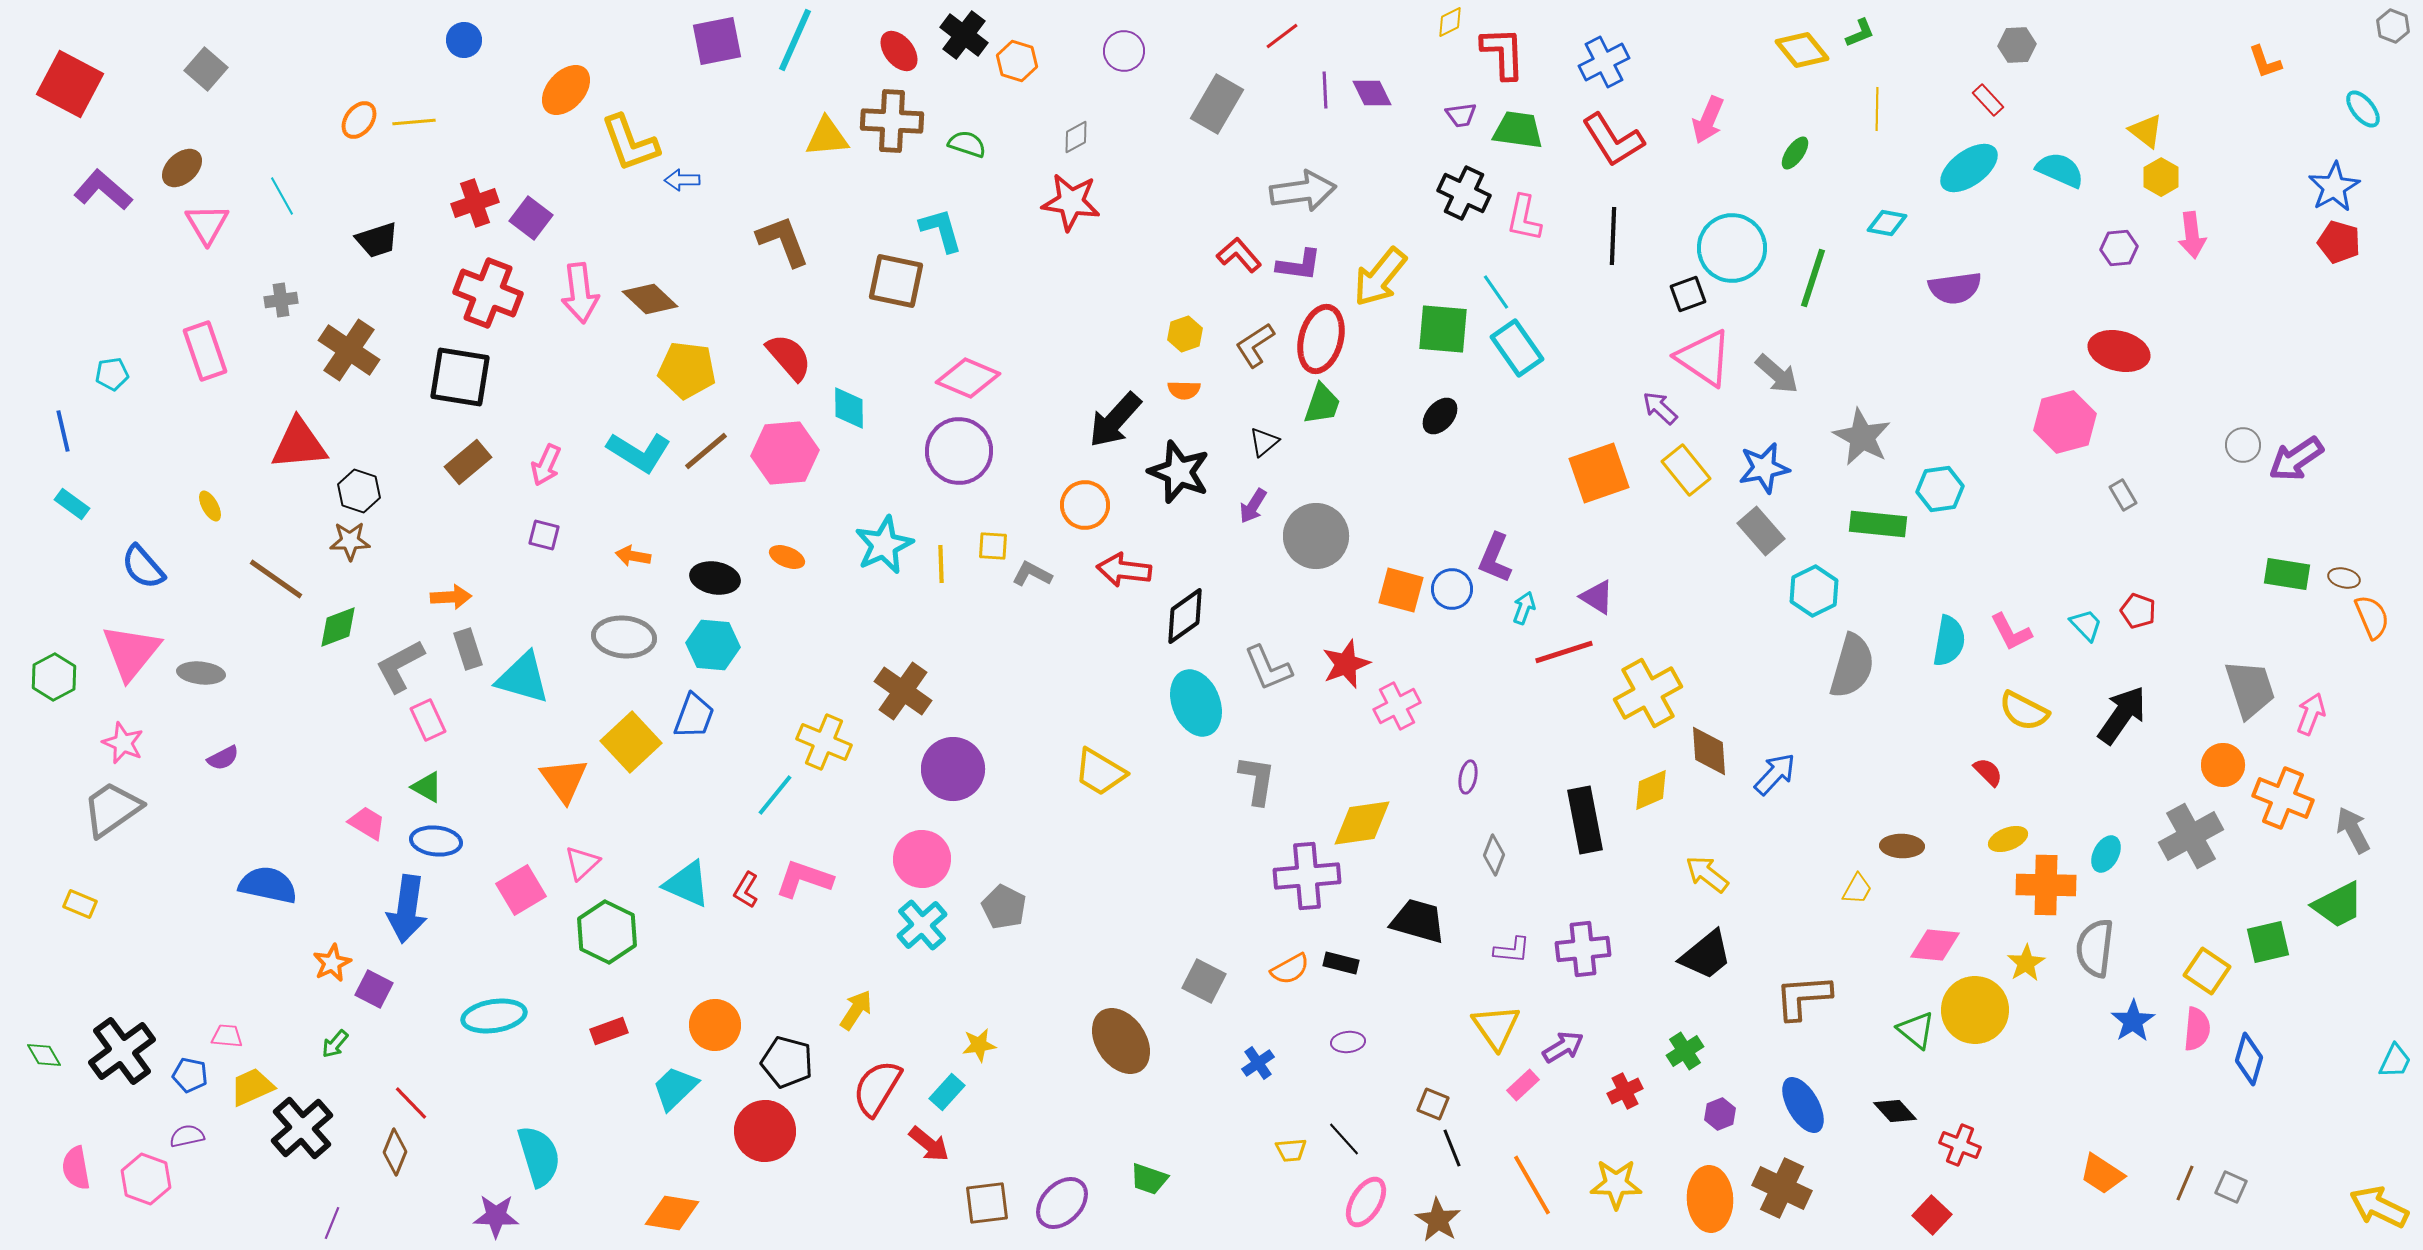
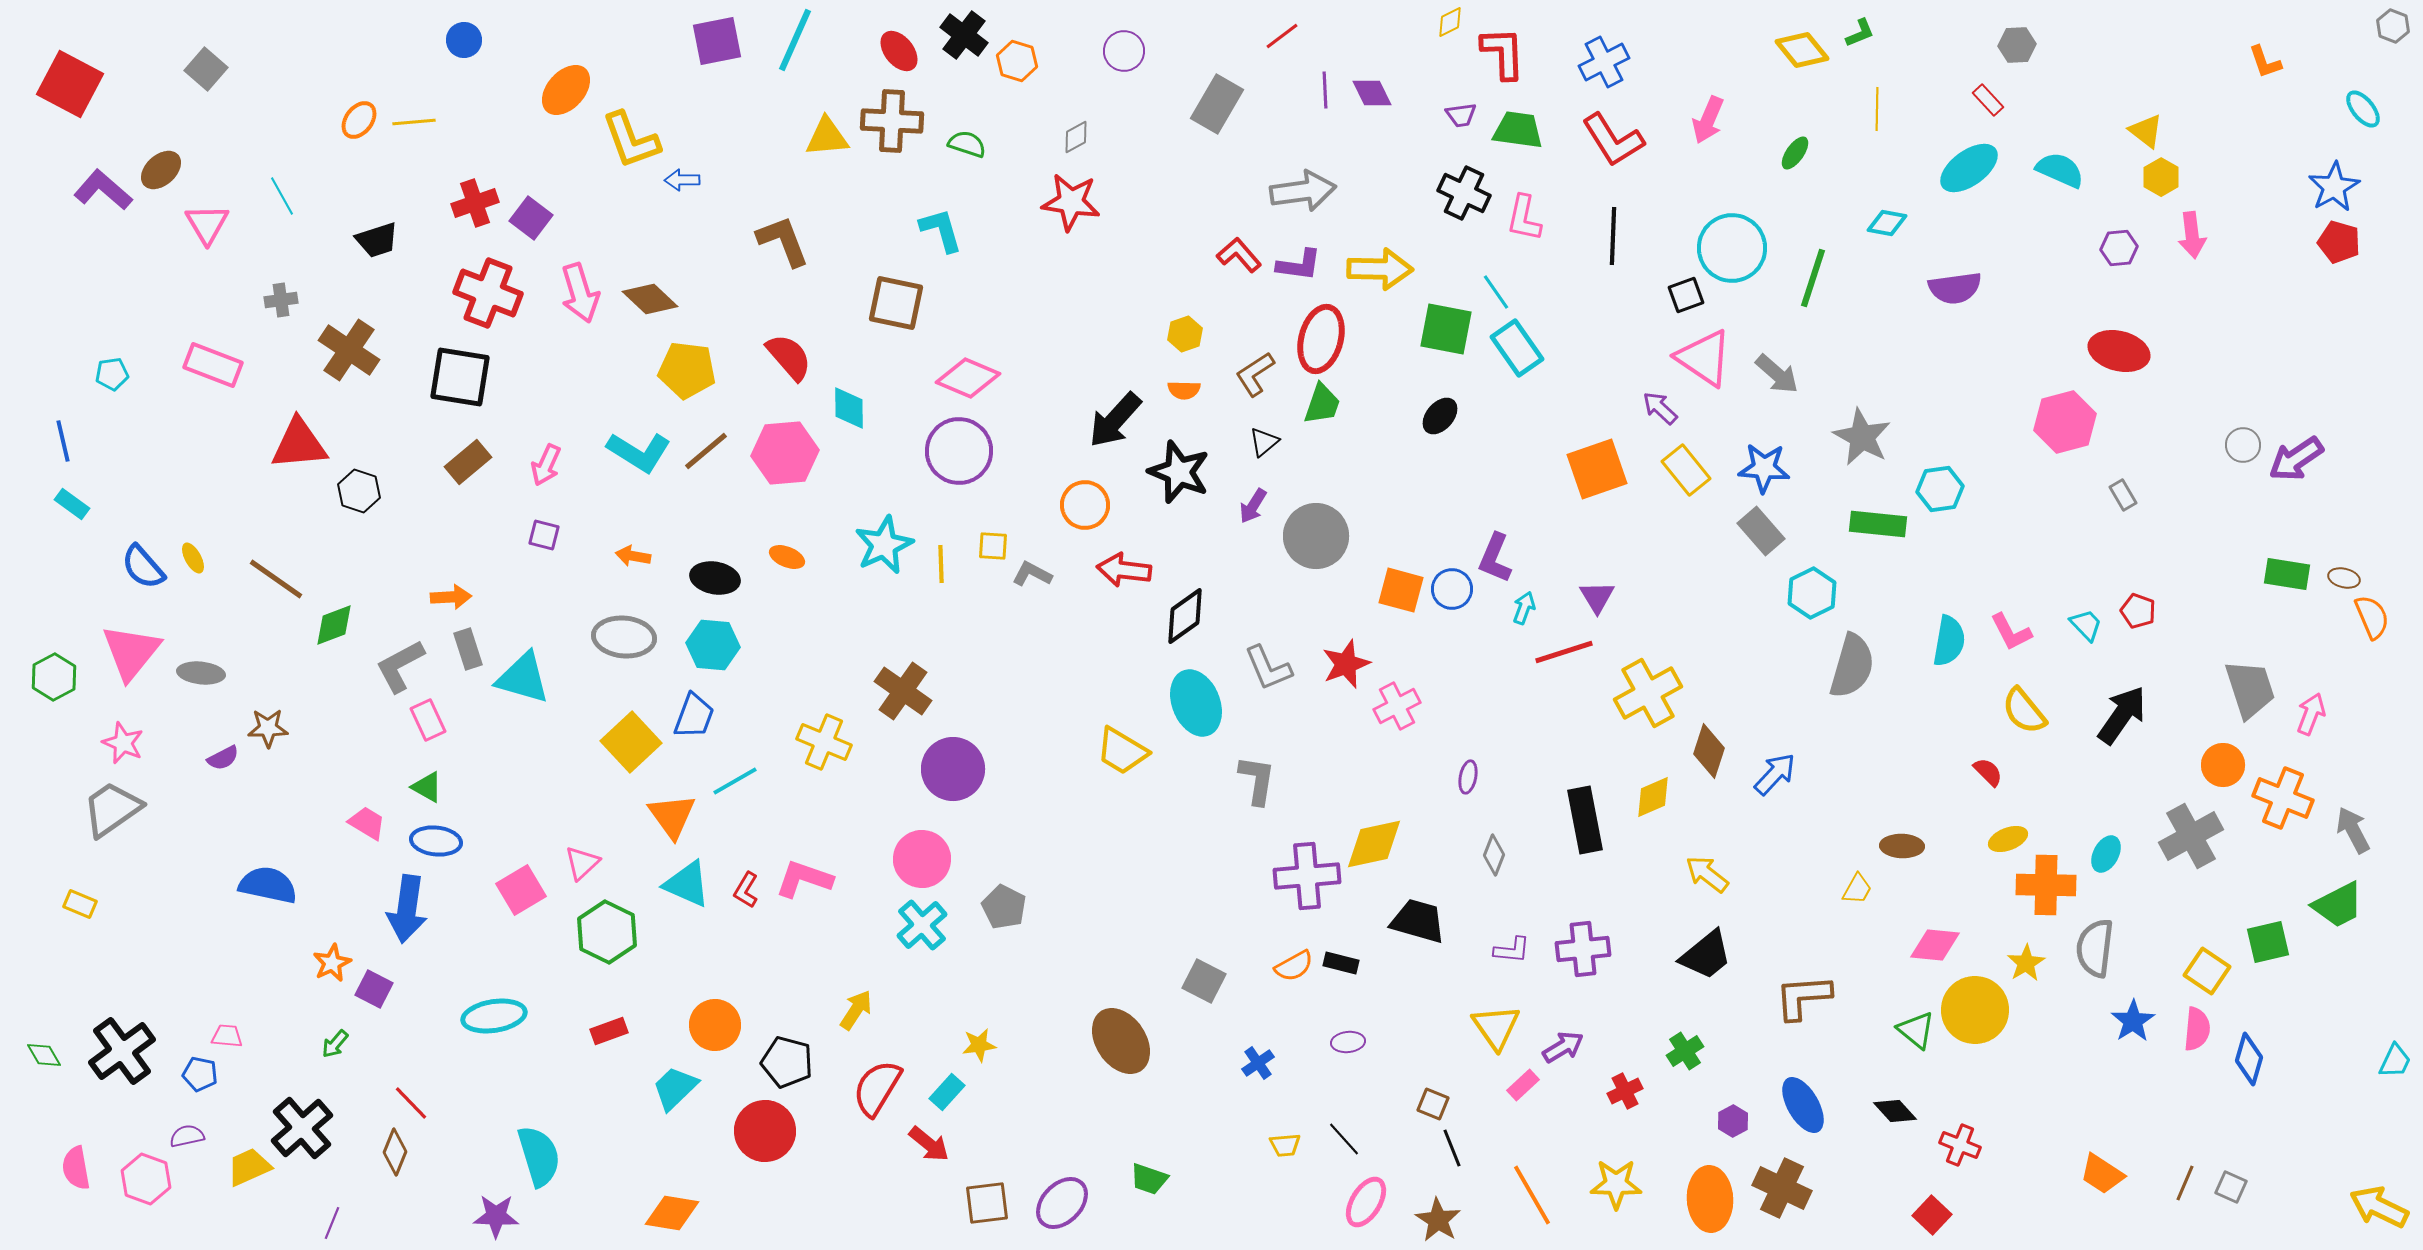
yellow L-shape at (630, 143): moved 1 px right, 3 px up
brown ellipse at (182, 168): moved 21 px left, 2 px down
yellow arrow at (1380, 277): moved 8 px up; rotated 128 degrees counterclockwise
brown square at (896, 281): moved 22 px down
pink arrow at (580, 293): rotated 10 degrees counterclockwise
black square at (1688, 294): moved 2 px left, 1 px down
green square at (1443, 329): moved 3 px right; rotated 6 degrees clockwise
brown L-shape at (1255, 345): moved 29 px down
pink rectangle at (205, 351): moved 8 px right, 14 px down; rotated 50 degrees counterclockwise
blue line at (63, 431): moved 10 px down
blue star at (1764, 468): rotated 15 degrees clockwise
orange square at (1599, 473): moved 2 px left, 4 px up
yellow ellipse at (210, 506): moved 17 px left, 52 px down
brown star at (350, 541): moved 82 px left, 187 px down
cyan hexagon at (1814, 591): moved 2 px left, 2 px down
purple triangle at (1597, 597): rotated 27 degrees clockwise
green diamond at (338, 627): moved 4 px left, 2 px up
yellow semicircle at (2024, 711): rotated 24 degrees clockwise
brown diamond at (1709, 751): rotated 22 degrees clockwise
yellow trapezoid at (1100, 772): moved 22 px right, 21 px up
orange triangle at (564, 780): moved 108 px right, 36 px down
yellow diamond at (1651, 790): moved 2 px right, 7 px down
cyan line at (775, 795): moved 40 px left, 14 px up; rotated 21 degrees clockwise
yellow diamond at (1362, 823): moved 12 px right, 21 px down; rotated 4 degrees counterclockwise
orange semicircle at (1290, 969): moved 4 px right, 3 px up
blue pentagon at (190, 1075): moved 10 px right, 1 px up
yellow trapezoid at (252, 1087): moved 3 px left, 80 px down
purple hexagon at (1720, 1114): moved 13 px right, 7 px down; rotated 8 degrees counterclockwise
yellow trapezoid at (1291, 1150): moved 6 px left, 5 px up
orange line at (1532, 1185): moved 10 px down
